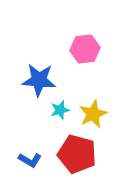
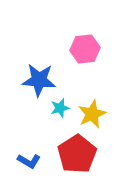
cyan star: moved 2 px up
yellow star: moved 1 px left
red pentagon: rotated 24 degrees clockwise
blue L-shape: moved 1 px left, 1 px down
